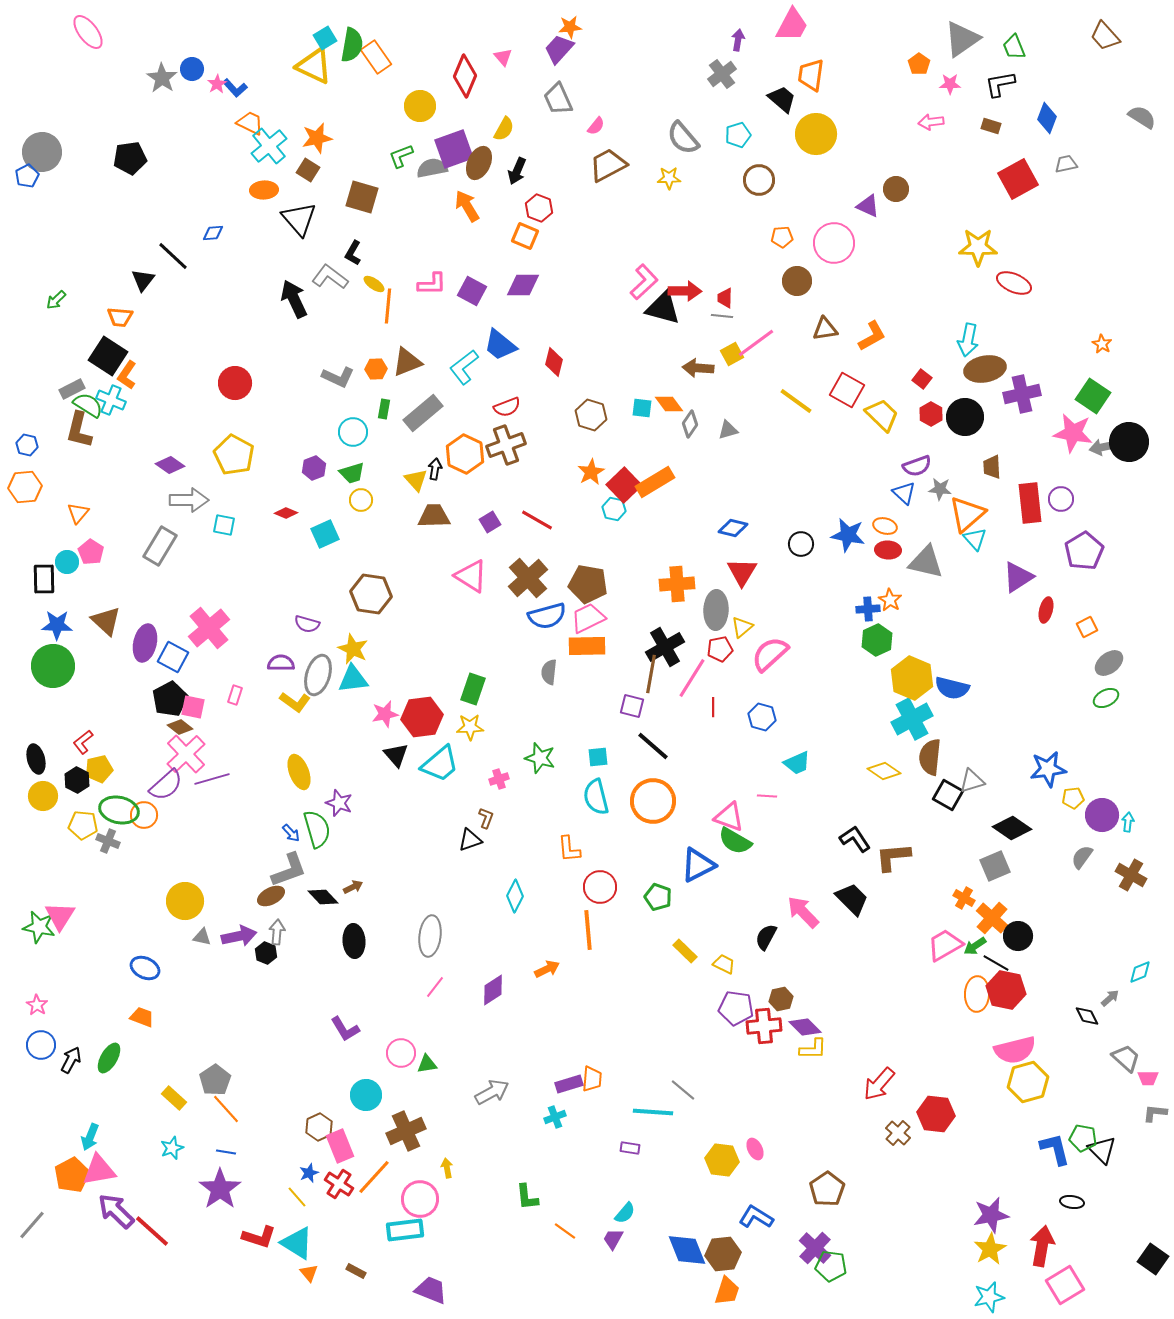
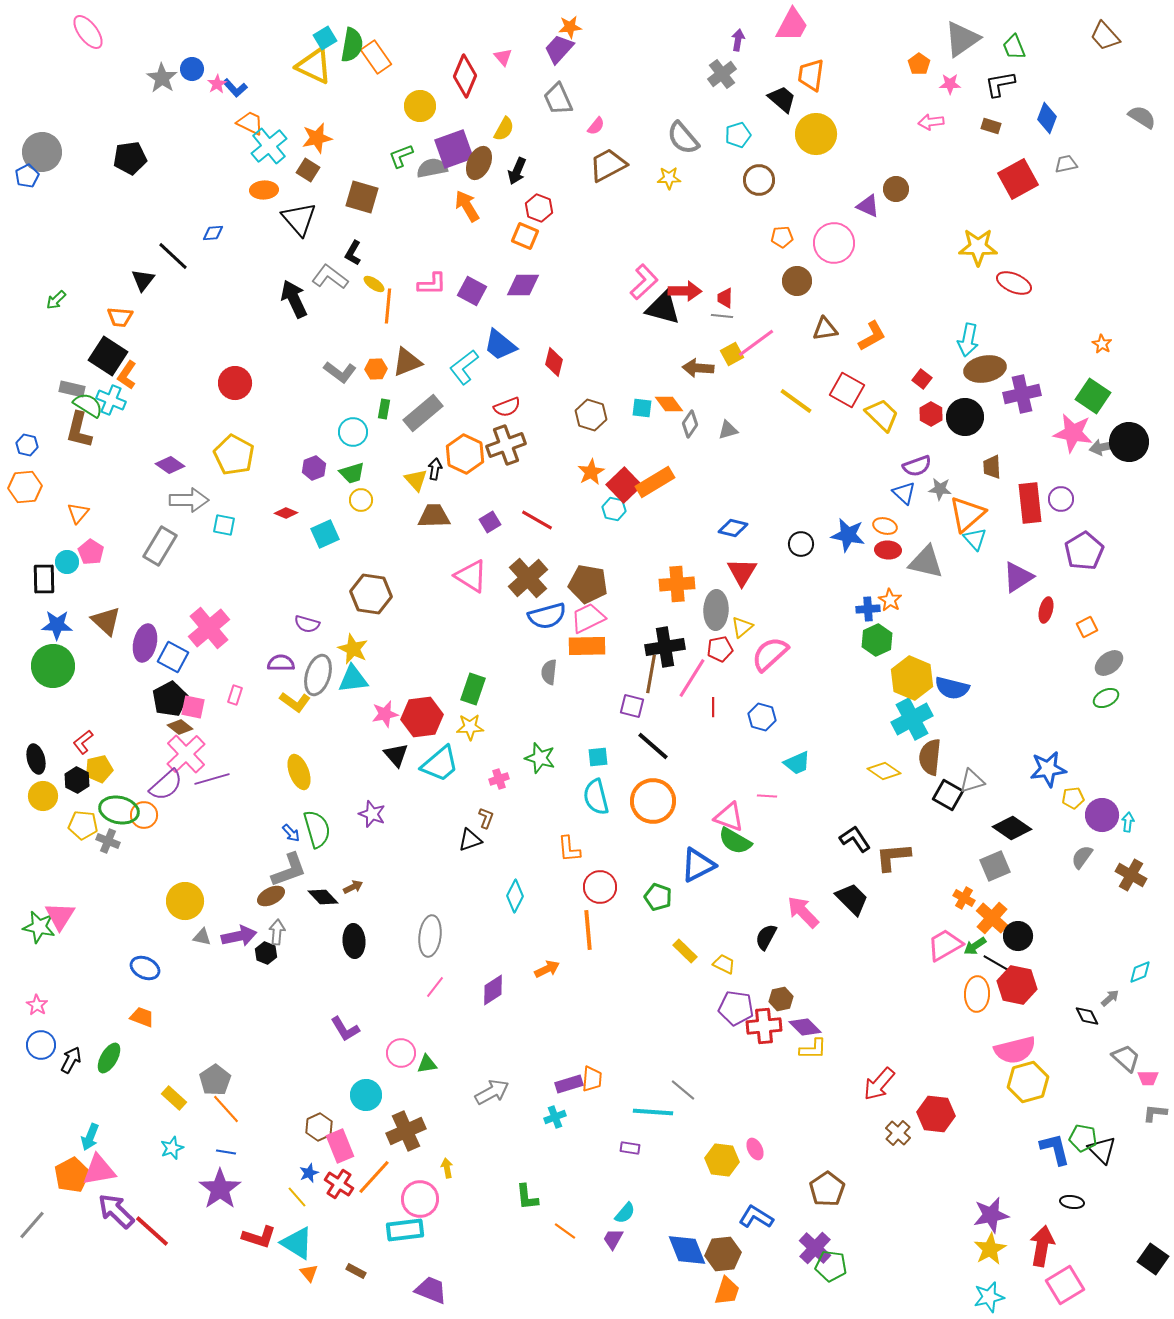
gray L-shape at (338, 377): moved 2 px right, 5 px up; rotated 12 degrees clockwise
gray rectangle at (72, 389): rotated 40 degrees clockwise
black cross at (665, 647): rotated 21 degrees clockwise
purple star at (339, 803): moved 33 px right, 11 px down
red hexagon at (1006, 990): moved 11 px right, 5 px up
